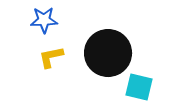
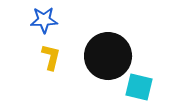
black circle: moved 3 px down
yellow L-shape: rotated 116 degrees clockwise
